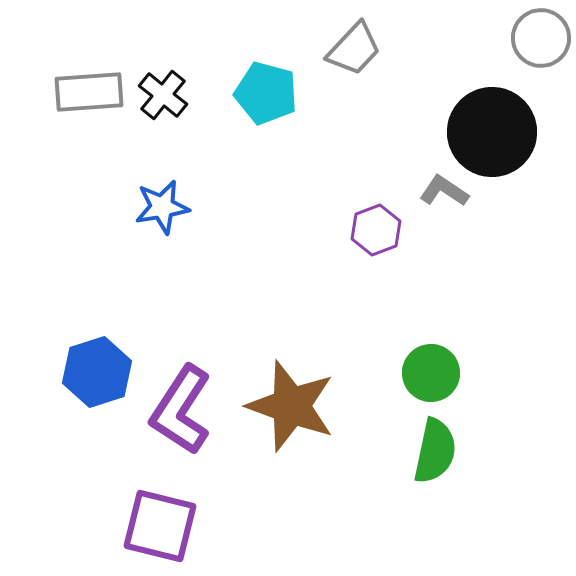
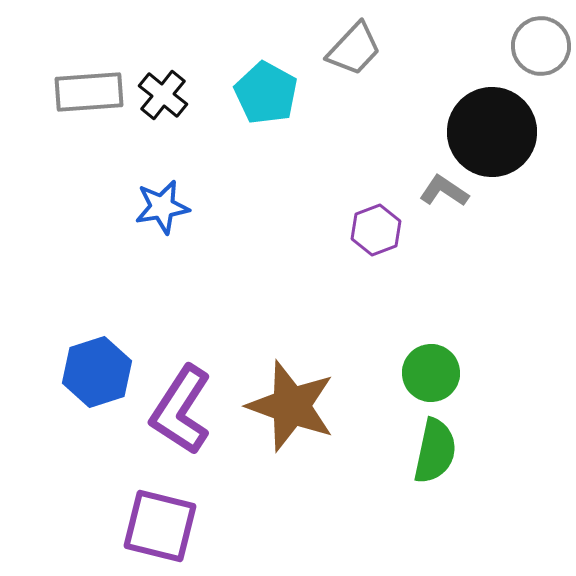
gray circle: moved 8 px down
cyan pentagon: rotated 14 degrees clockwise
